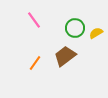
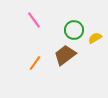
green circle: moved 1 px left, 2 px down
yellow semicircle: moved 1 px left, 5 px down
brown trapezoid: moved 1 px up
